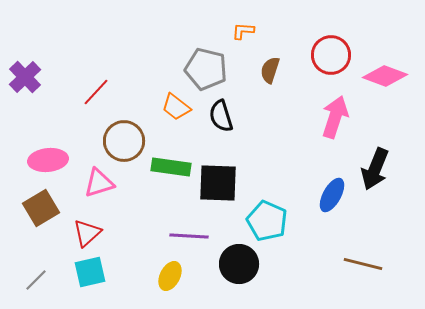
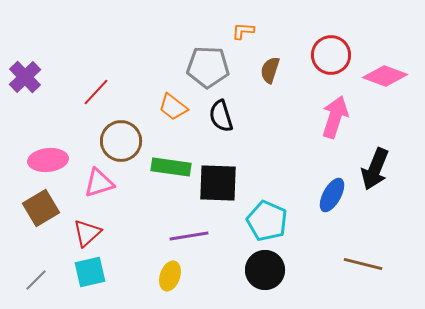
gray pentagon: moved 2 px right, 2 px up; rotated 12 degrees counterclockwise
orange trapezoid: moved 3 px left
brown circle: moved 3 px left
purple line: rotated 12 degrees counterclockwise
black circle: moved 26 px right, 6 px down
yellow ellipse: rotated 8 degrees counterclockwise
